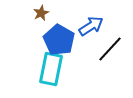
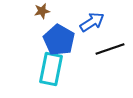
brown star: moved 1 px right, 2 px up; rotated 14 degrees clockwise
blue arrow: moved 1 px right, 4 px up
black line: rotated 28 degrees clockwise
